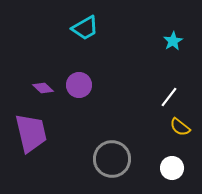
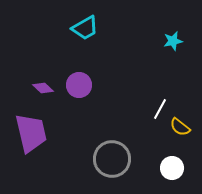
cyan star: rotated 18 degrees clockwise
white line: moved 9 px left, 12 px down; rotated 10 degrees counterclockwise
